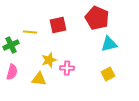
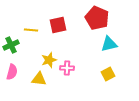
yellow line: moved 1 px right, 2 px up
